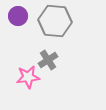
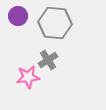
gray hexagon: moved 2 px down
